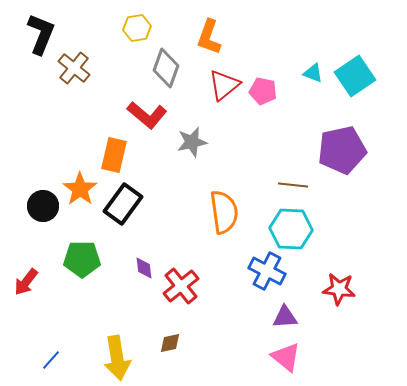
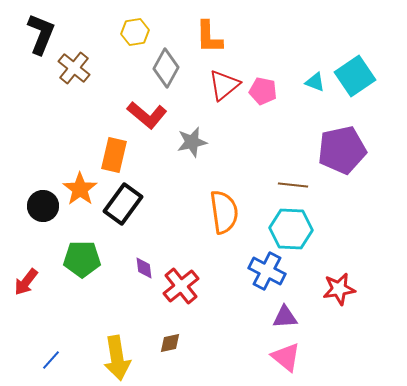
yellow hexagon: moved 2 px left, 4 px down
orange L-shape: rotated 21 degrees counterclockwise
gray diamond: rotated 9 degrees clockwise
cyan triangle: moved 2 px right, 9 px down
red star: rotated 16 degrees counterclockwise
